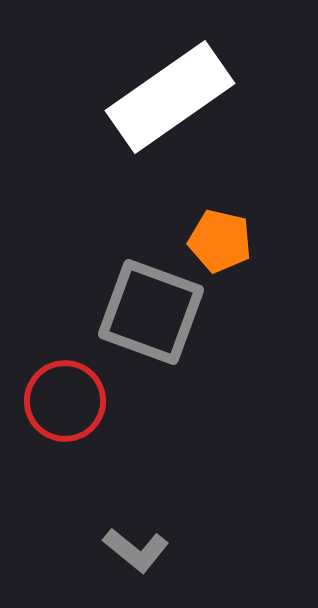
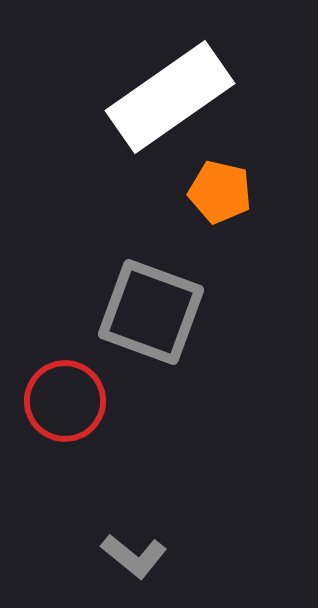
orange pentagon: moved 49 px up
gray L-shape: moved 2 px left, 6 px down
